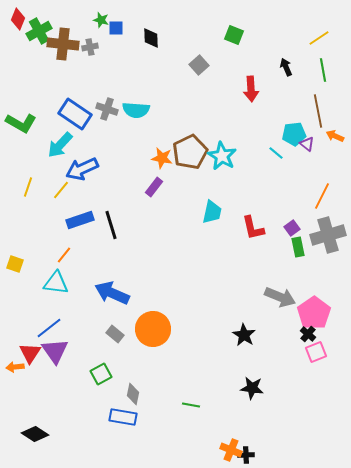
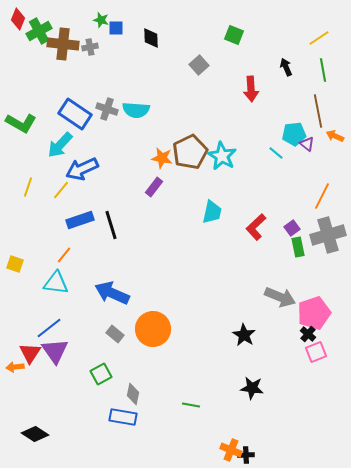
red L-shape at (253, 228): moved 3 px right, 1 px up; rotated 60 degrees clockwise
pink pentagon at (314, 313): rotated 16 degrees clockwise
